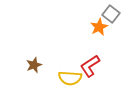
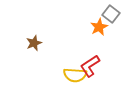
brown star: moved 22 px up
yellow semicircle: moved 5 px right, 3 px up
